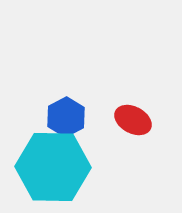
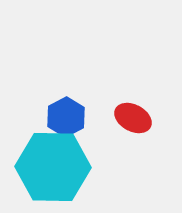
red ellipse: moved 2 px up
